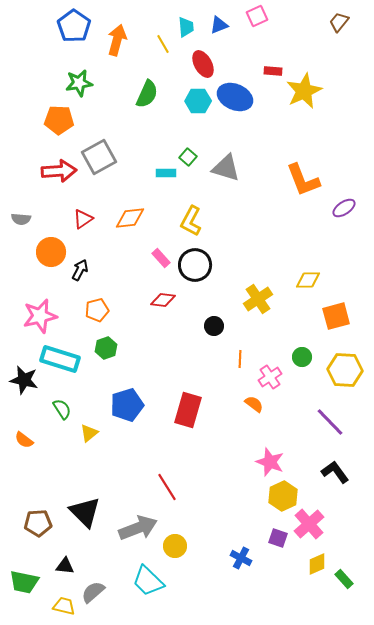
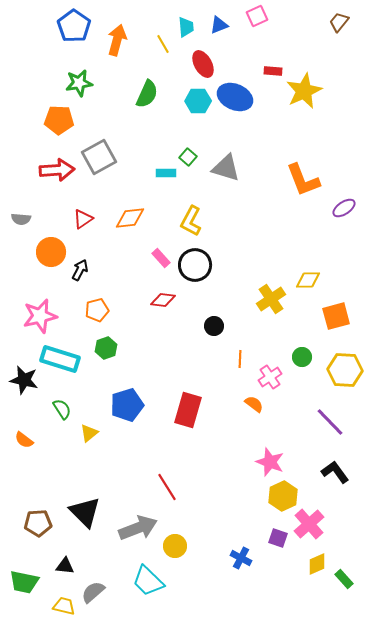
red arrow at (59, 171): moved 2 px left, 1 px up
yellow cross at (258, 299): moved 13 px right
